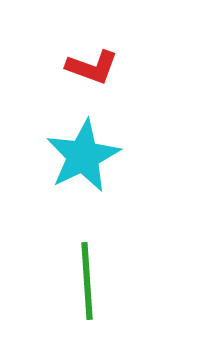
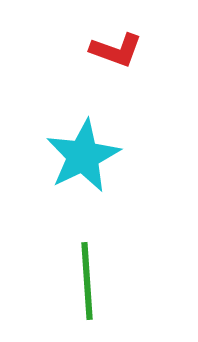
red L-shape: moved 24 px right, 17 px up
